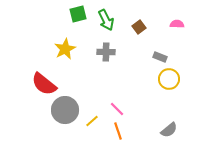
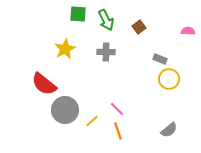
green square: rotated 18 degrees clockwise
pink semicircle: moved 11 px right, 7 px down
gray rectangle: moved 2 px down
